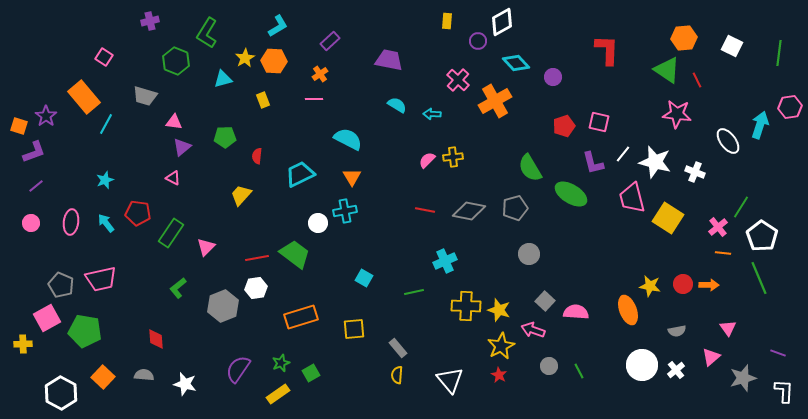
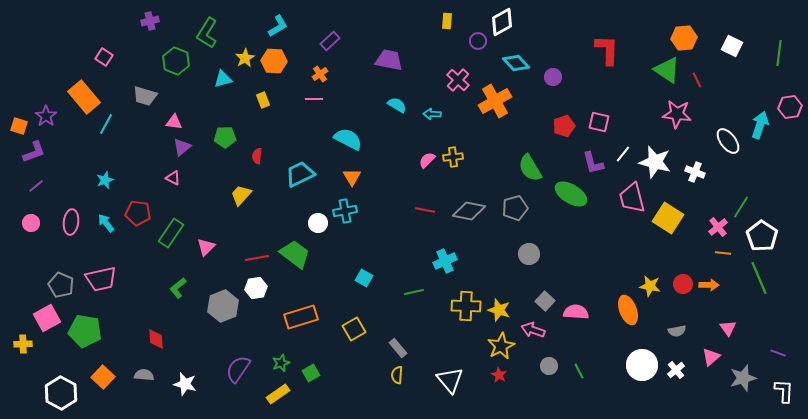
yellow square at (354, 329): rotated 25 degrees counterclockwise
